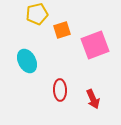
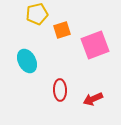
red arrow: rotated 90 degrees clockwise
